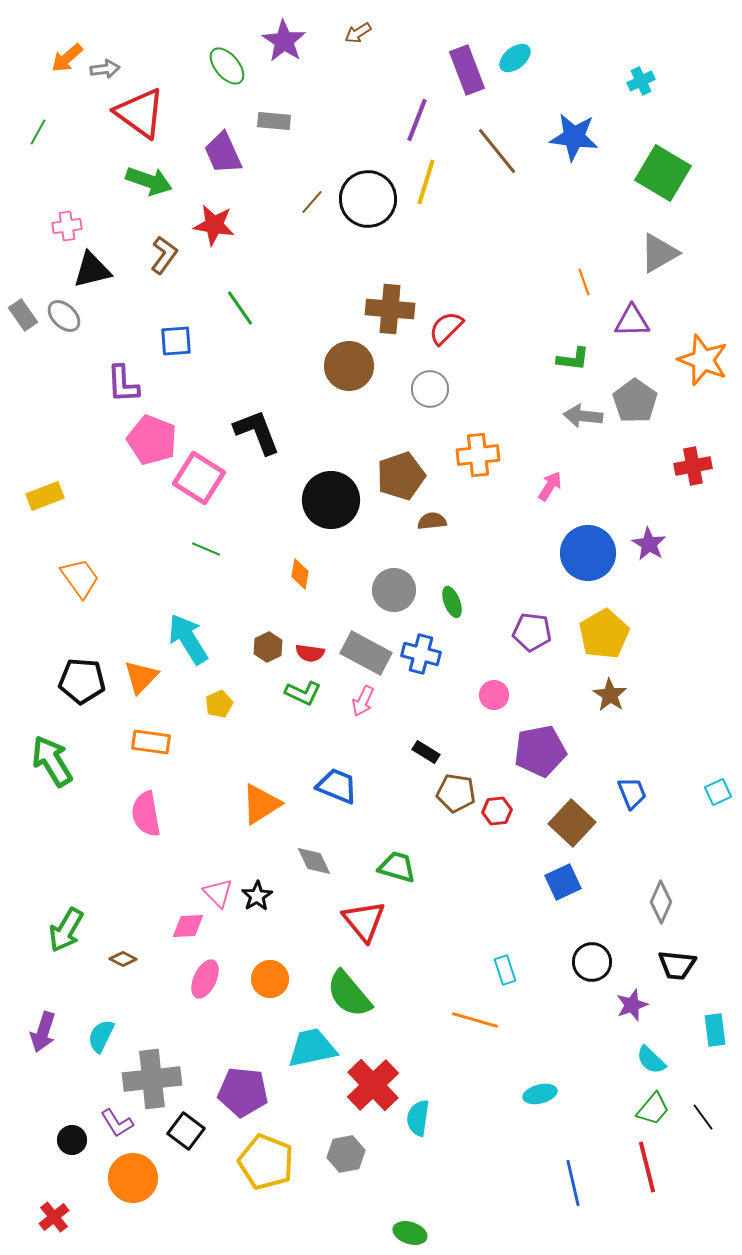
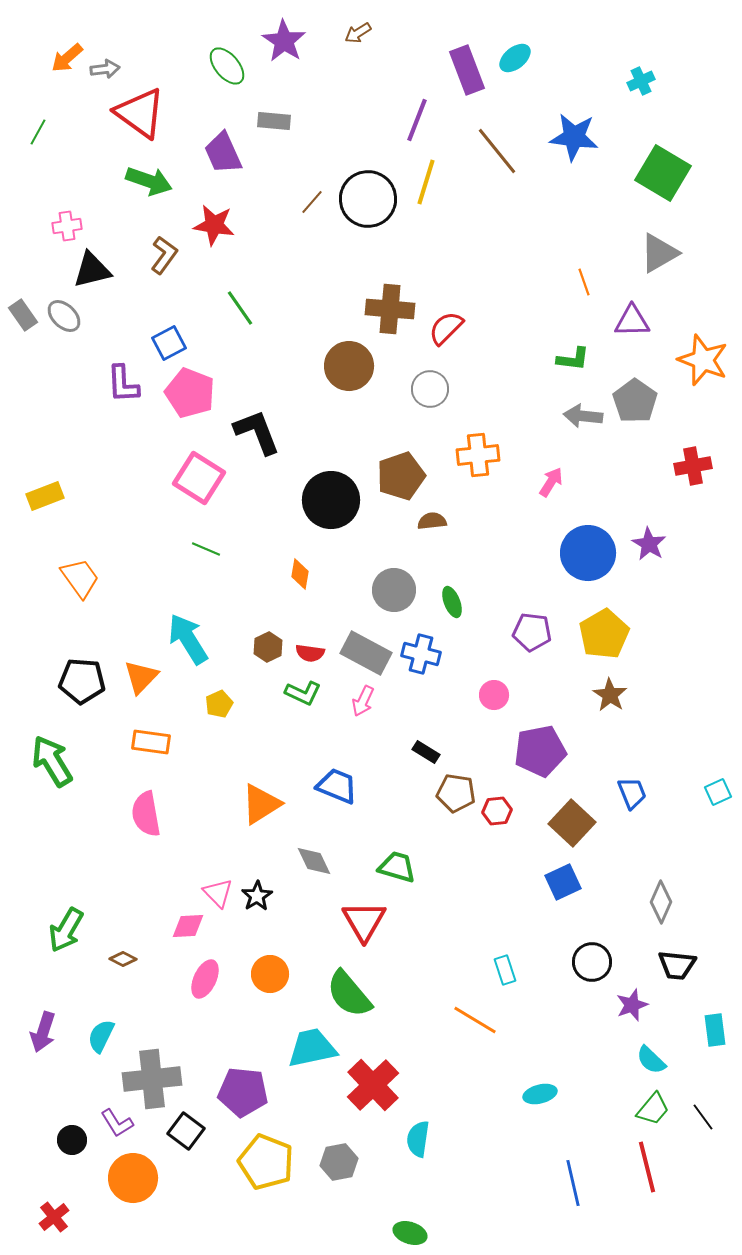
blue square at (176, 341): moved 7 px left, 2 px down; rotated 24 degrees counterclockwise
pink pentagon at (152, 440): moved 38 px right, 47 px up
pink arrow at (550, 486): moved 1 px right, 4 px up
red triangle at (364, 921): rotated 9 degrees clockwise
orange circle at (270, 979): moved 5 px up
orange line at (475, 1020): rotated 15 degrees clockwise
cyan semicircle at (418, 1118): moved 21 px down
gray hexagon at (346, 1154): moved 7 px left, 8 px down
